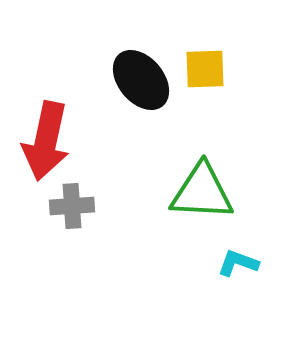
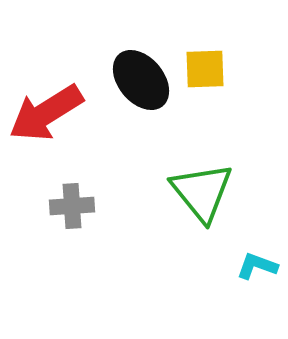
red arrow: moved 28 px up; rotated 46 degrees clockwise
green triangle: rotated 48 degrees clockwise
cyan L-shape: moved 19 px right, 3 px down
